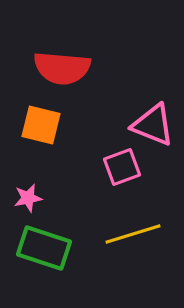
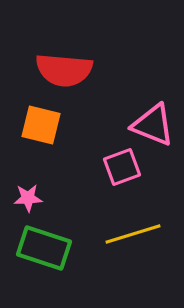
red semicircle: moved 2 px right, 2 px down
pink star: rotated 8 degrees clockwise
